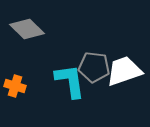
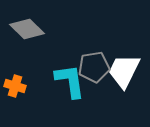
gray pentagon: rotated 16 degrees counterclockwise
white trapezoid: rotated 45 degrees counterclockwise
